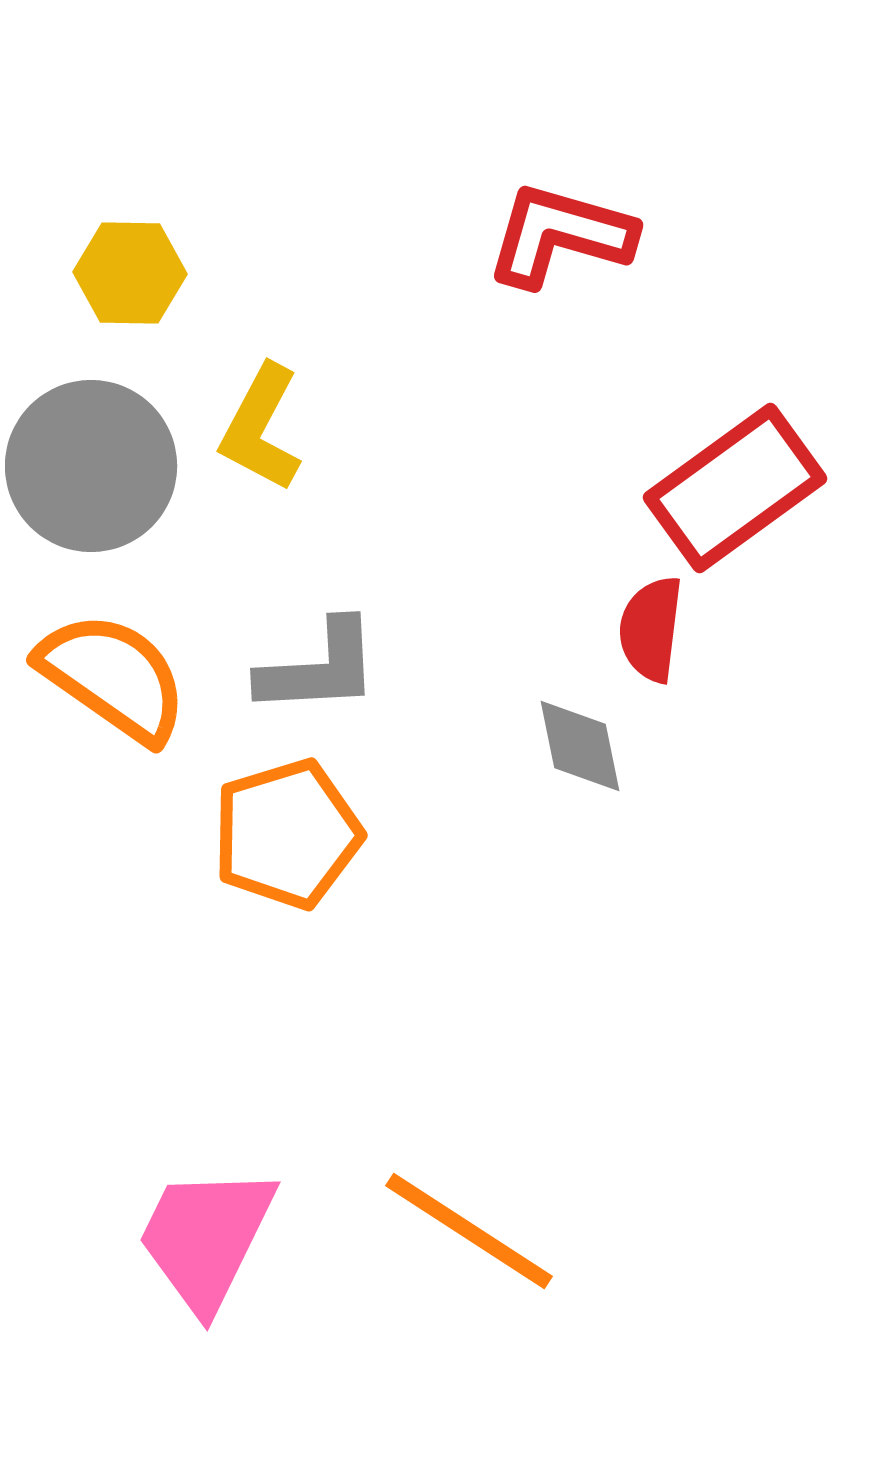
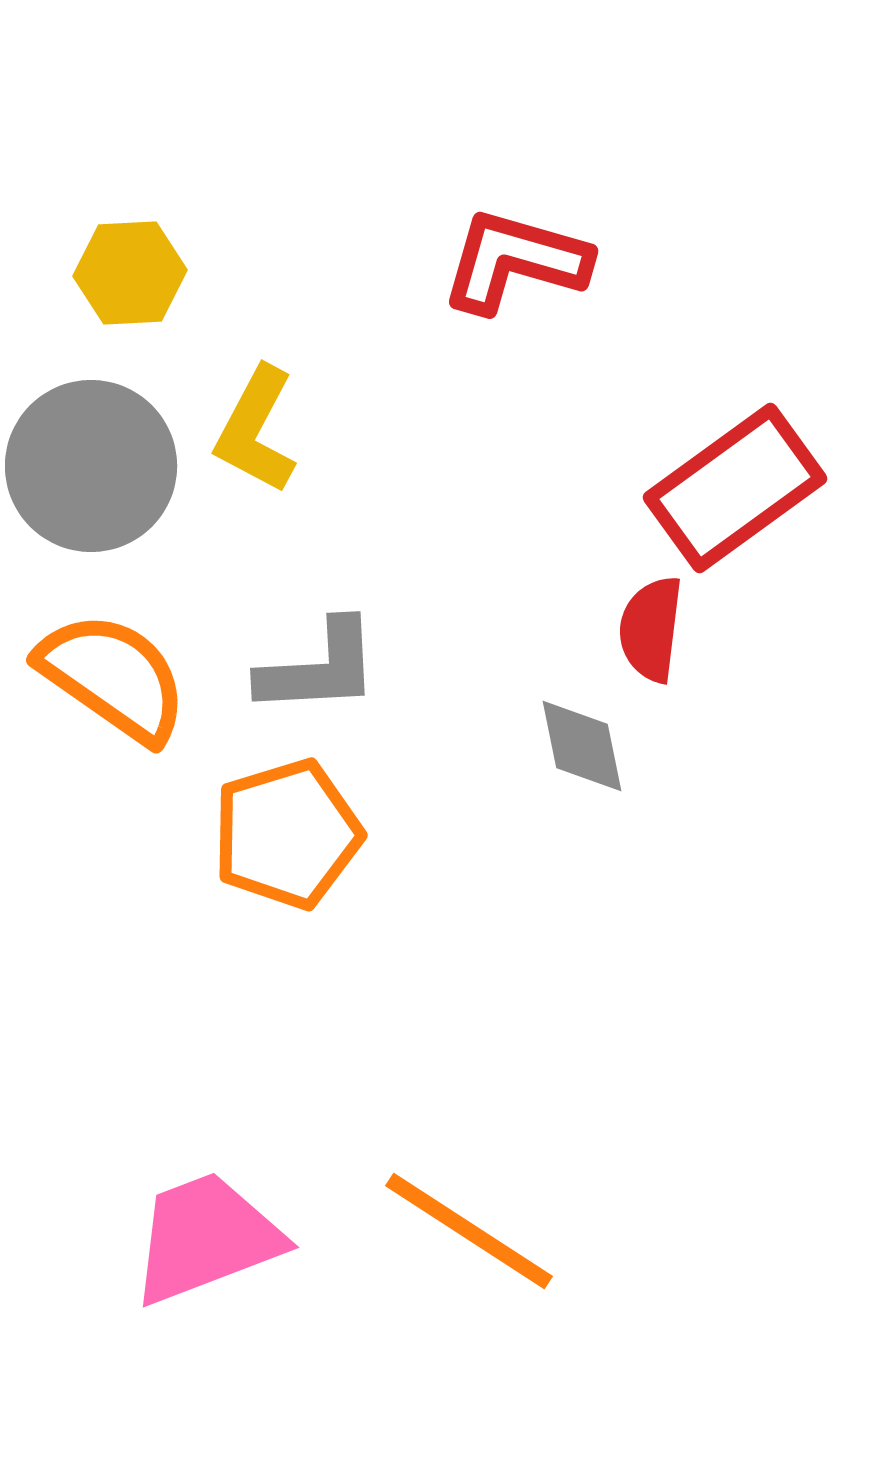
red L-shape: moved 45 px left, 26 px down
yellow hexagon: rotated 4 degrees counterclockwise
yellow L-shape: moved 5 px left, 2 px down
gray diamond: moved 2 px right
pink trapezoid: rotated 43 degrees clockwise
